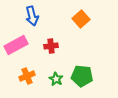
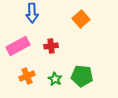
blue arrow: moved 3 px up; rotated 12 degrees clockwise
pink rectangle: moved 2 px right, 1 px down
green star: moved 1 px left
